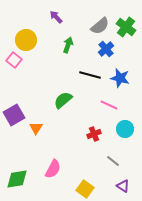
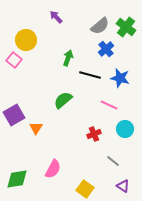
green arrow: moved 13 px down
